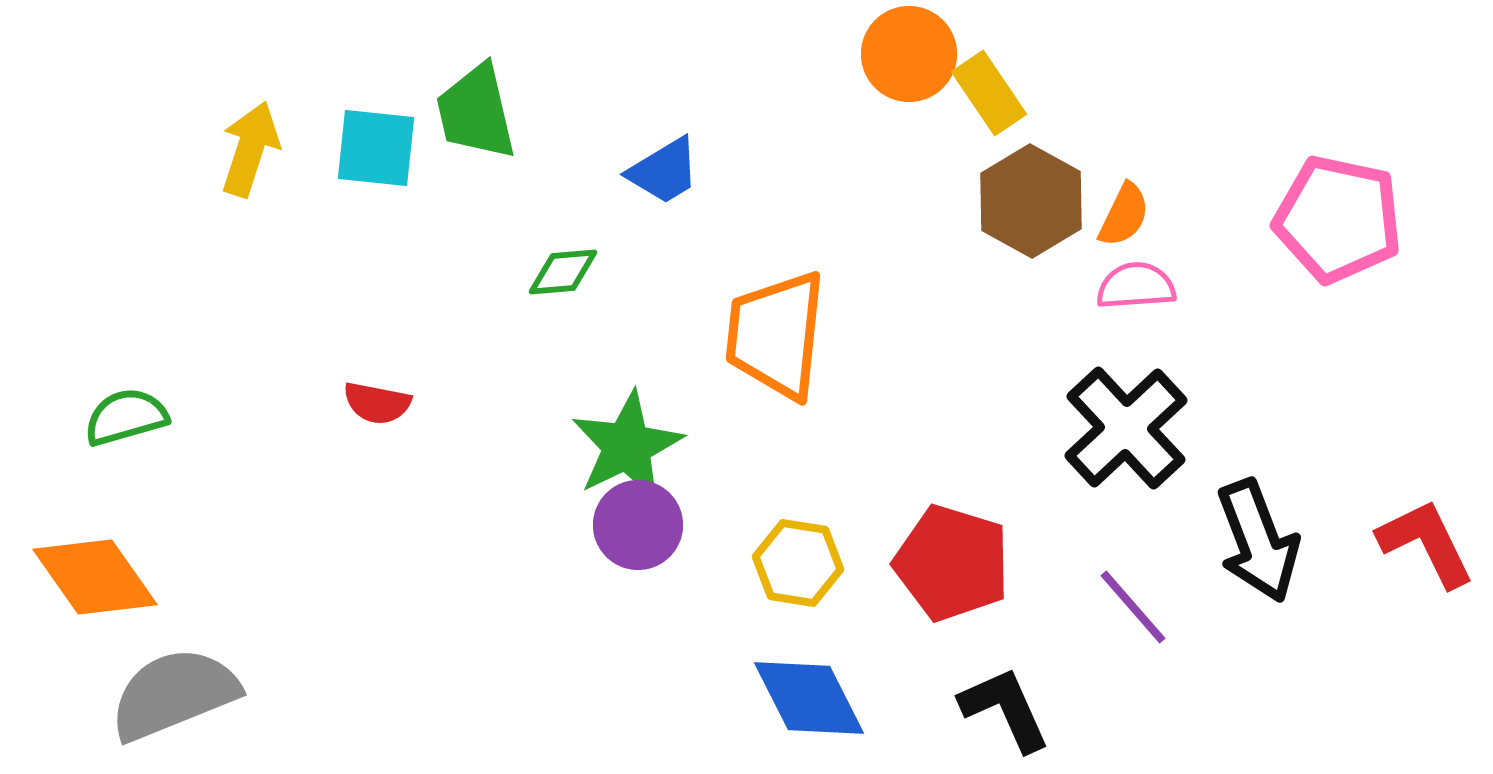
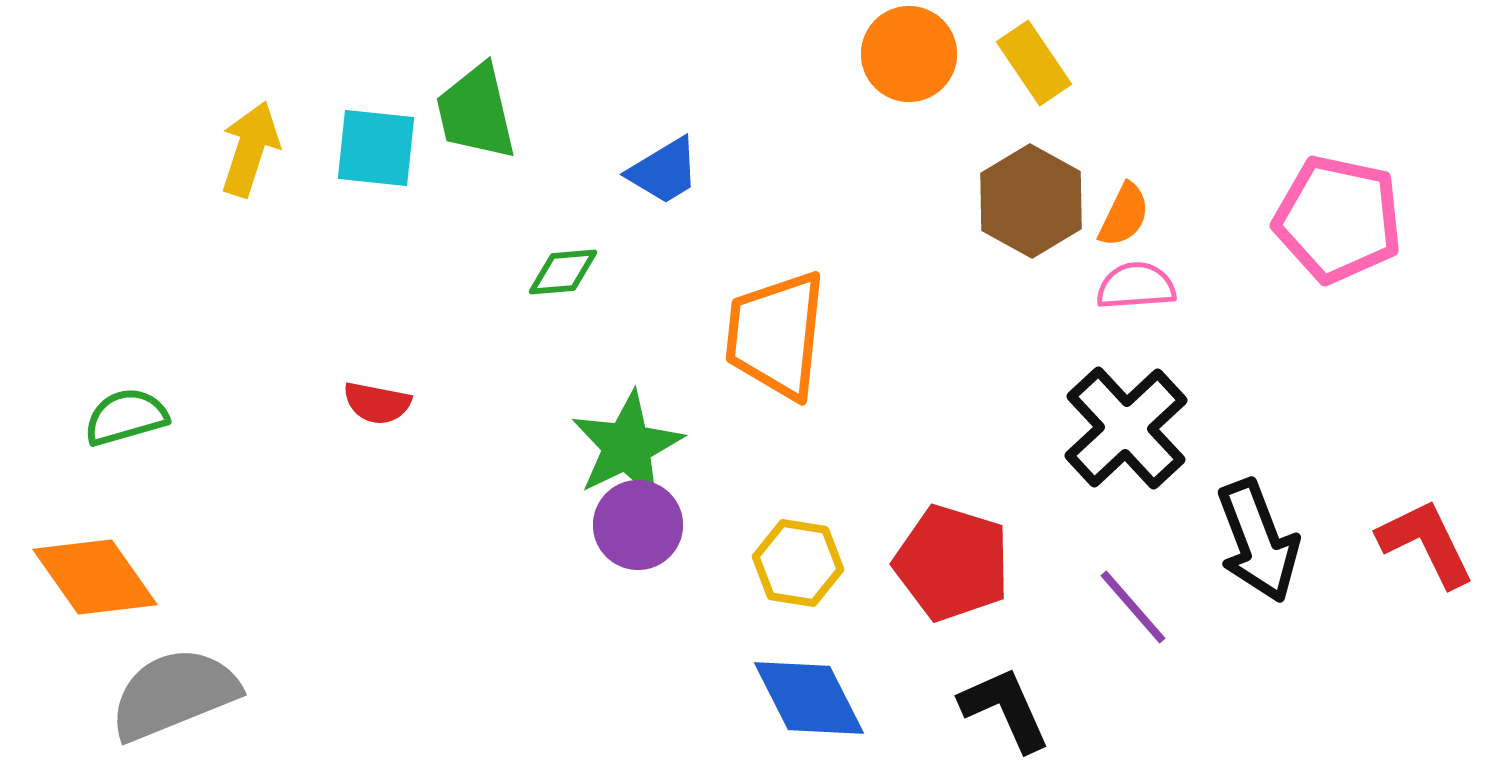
yellow rectangle: moved 45 px right, 30 px up
